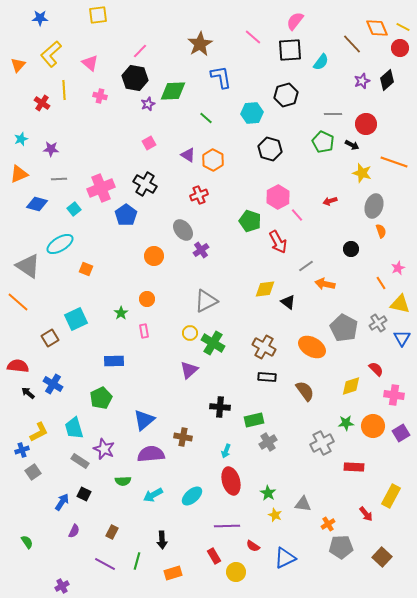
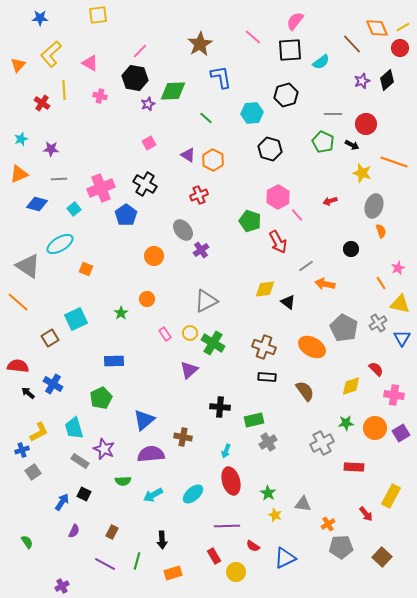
yellow line at (403, 27): rotated 56 degrees counterclockwise
cyan semicircle at (321, 62): rotated 18 degrees clockwise
pink triangle at (90, 63): rotated 12 degrees counterclockwise
pink rectangle at (144, 331): moved 21 px right, 3 px down; rotated 24 degrees counterclockwise
brown cross at (264, 347): rotated 10 degrees counterclockwise
orange circle at (373, 426): moved 2 px right, 2 px down
cyan ellipse at (192, 496): moved 1 px right, 2 px up
